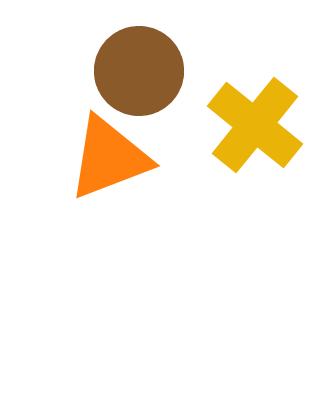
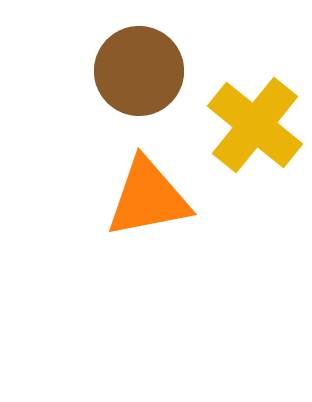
orange triangle: moved 39 px right, 40 px down; rotated 10 degrees clockwise
